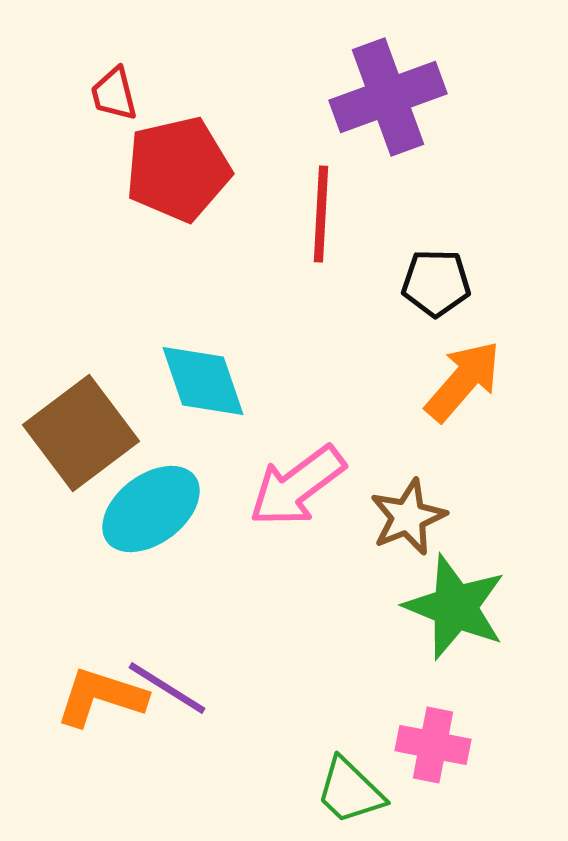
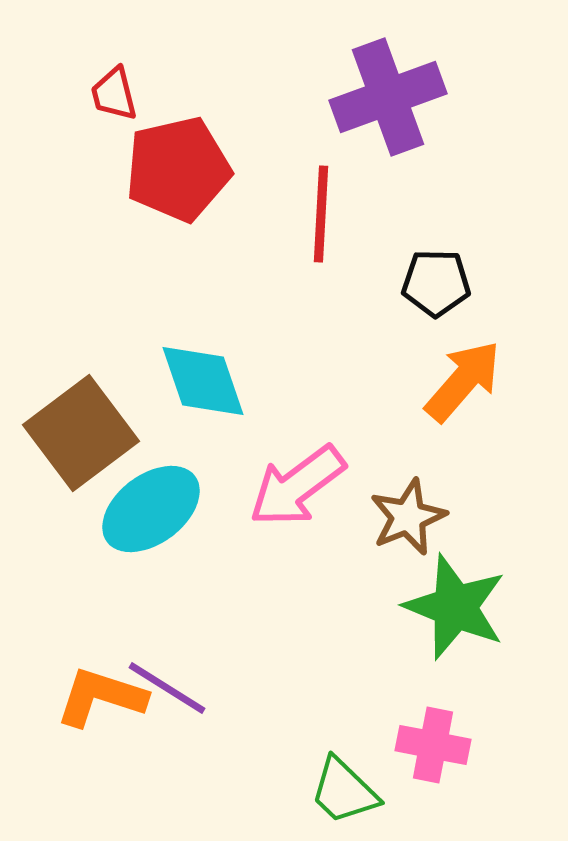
green trapezoid: moved 6 px left
